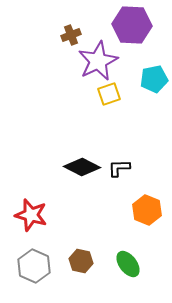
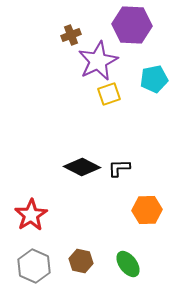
orange hexagon: rotated 24 degrees counterclockwise
red star: rotated 24 degrees clockwise
